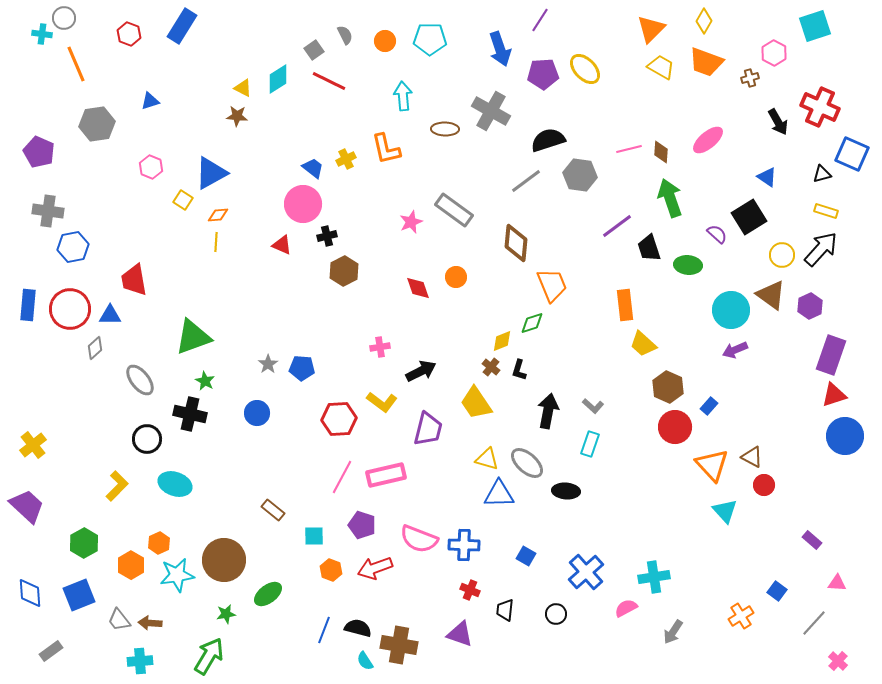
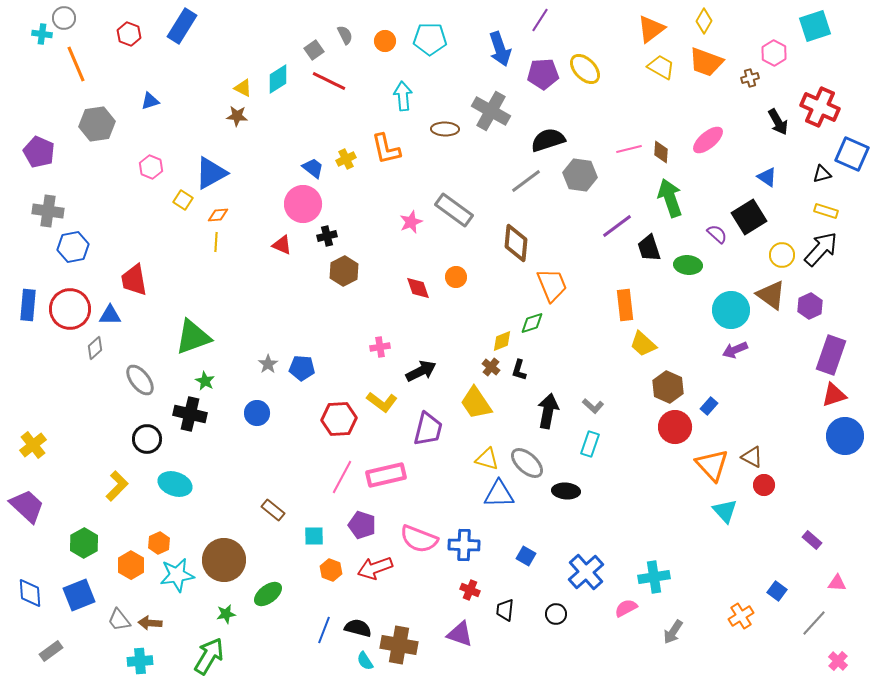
orange triangle at (651, 29): rotated 8 degrees clockwise
